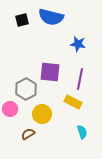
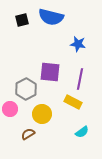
cyan semicircle: rotated 72 degrees clockwise
